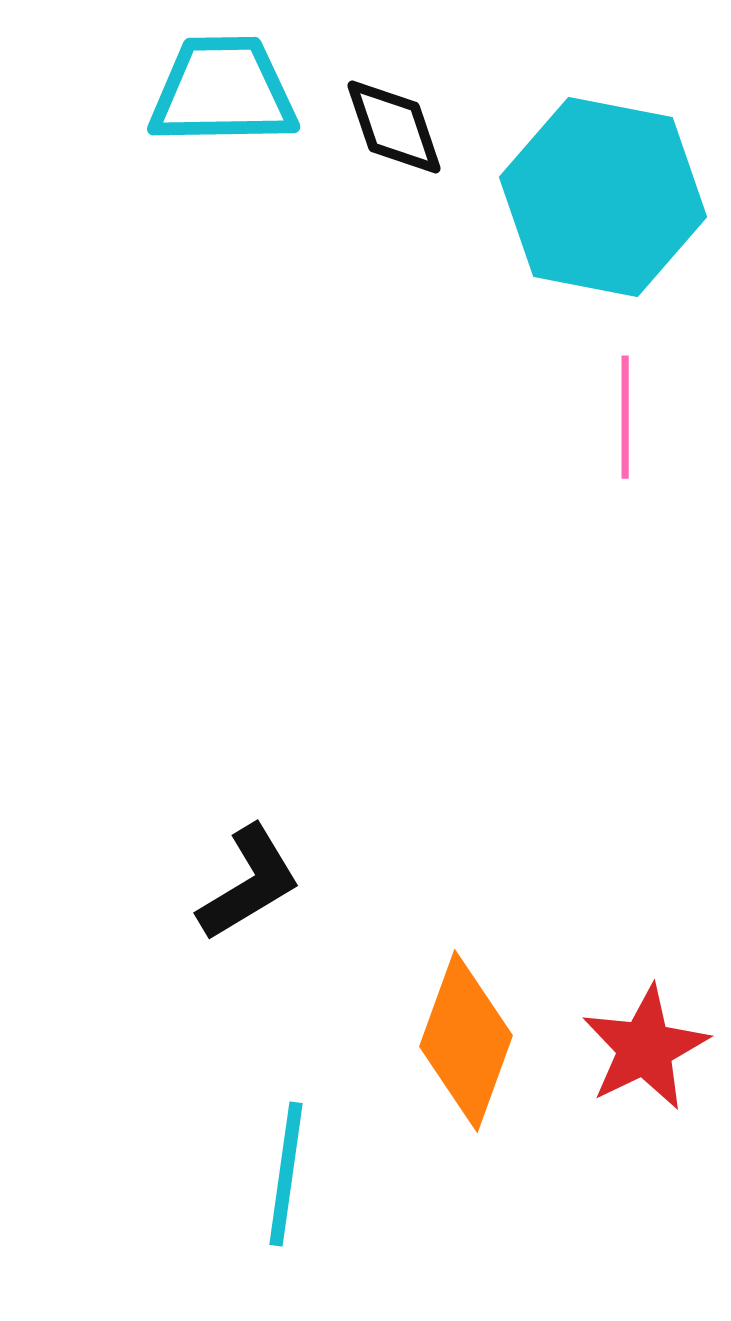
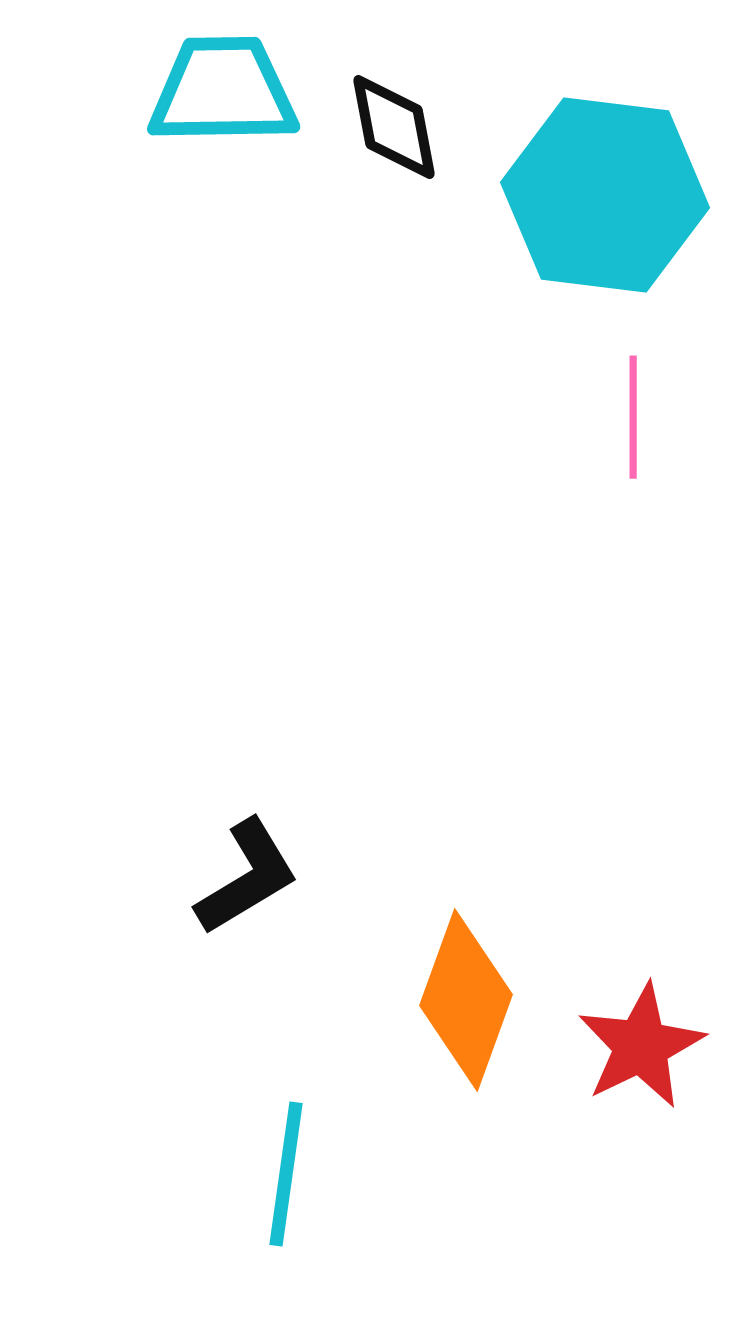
black diamond: rotated 8 degrees clockwise
cyan hexagon: moved 2 px right, 2 px up; rotated 4 degrees counterclockwise
pink line: moved 8 px right
black L-shape: moved 2 px left, 6 px up
orange diamond: moved 41 px up
red star: moved 4 px left, 2 px up
